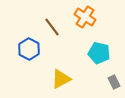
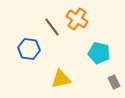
orange cross: moved 8 px left, 2 px down
blue hexagon: rotated 20 degrees counterclockwise
yellow triangle: rotated 15 degrees clockwise
